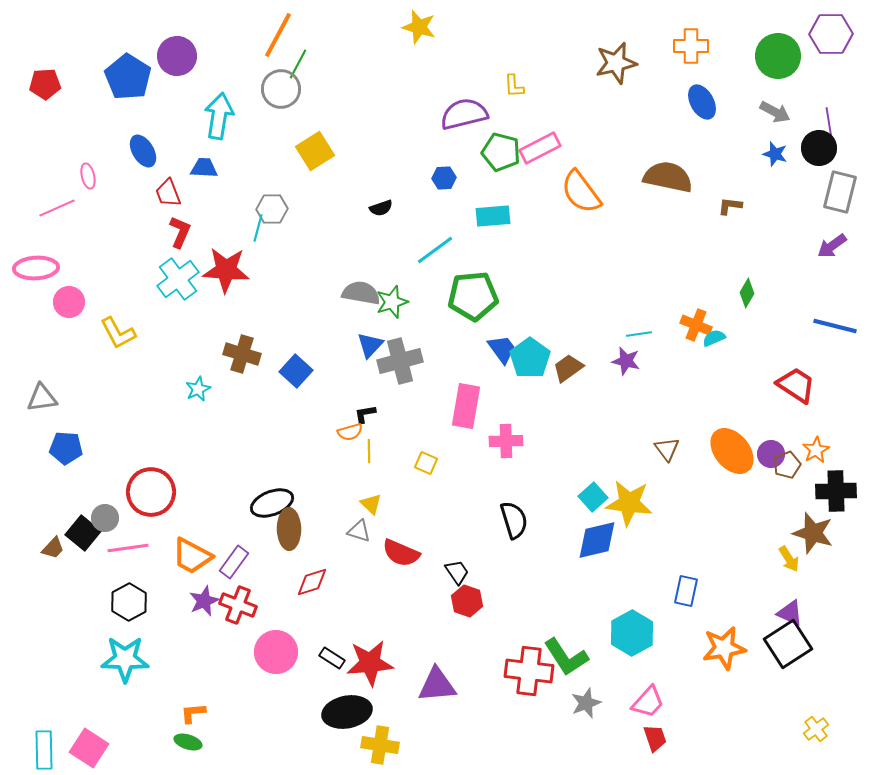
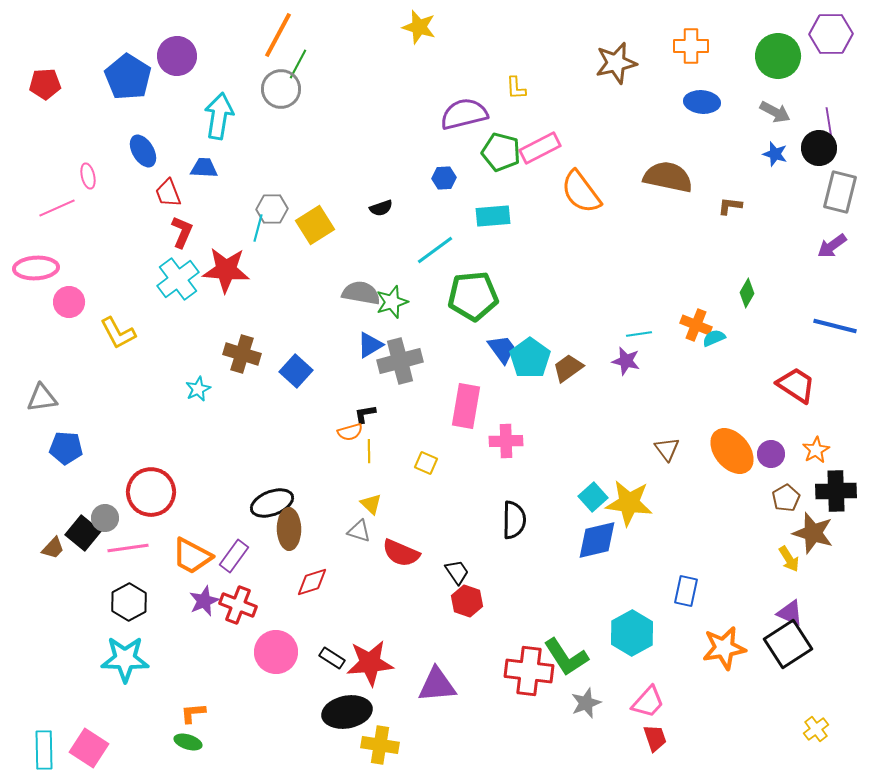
yellow L-shape at (514, 86): moved 2 px right, 2 px down
blue ellipse at (702, 102): rotated 56 degrees counterclockwise
yellow square at (315, 151): moved 74 px down
red L-shape at (180, 232): moved 2 px right
blue triangle at (370, 345): rotated 16 degrees clockwise
brown pentagon at (787, 465): moved 1 px left, 33 px down; rotated 8 degrees counterclockwise
black semicircle at (514, 520): rotated 18 degrees clockwise
purple rectangle at (234, 562): moved 6 px up
